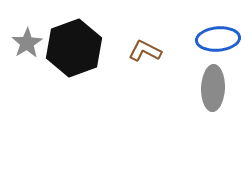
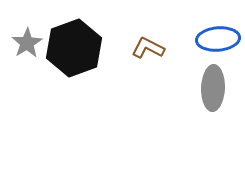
brown L-shape: moved 3 px right, 3 px up
